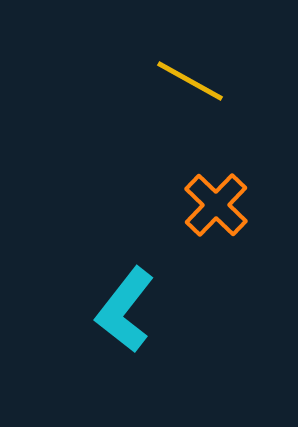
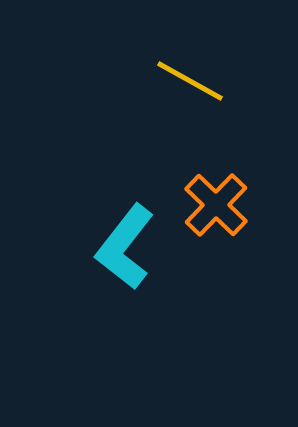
cyan L-shape: moved 63 px up
